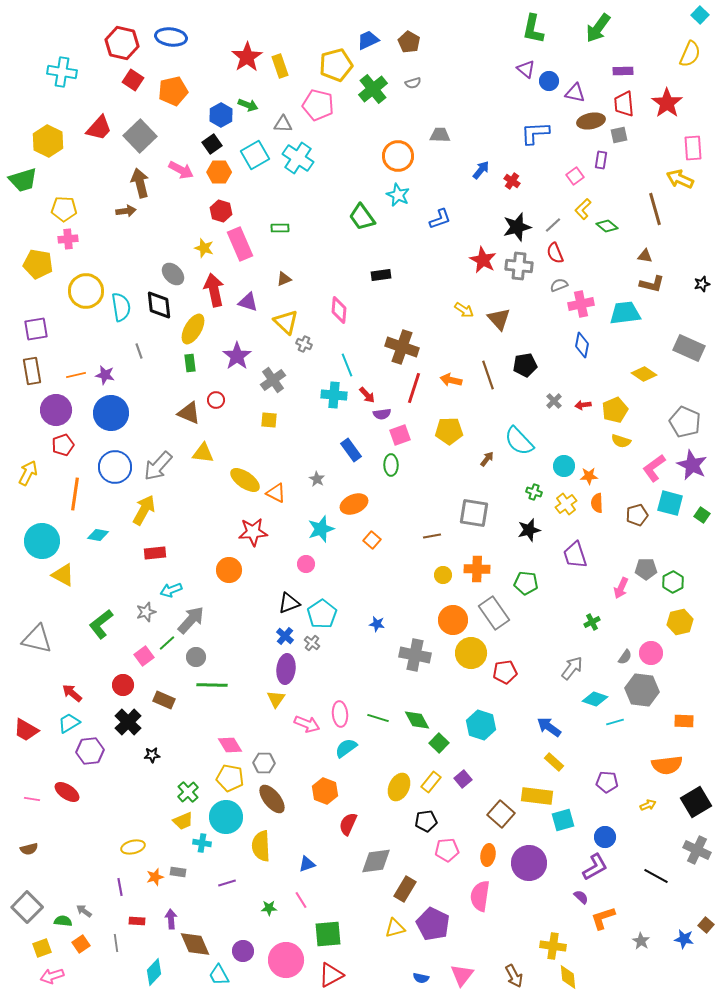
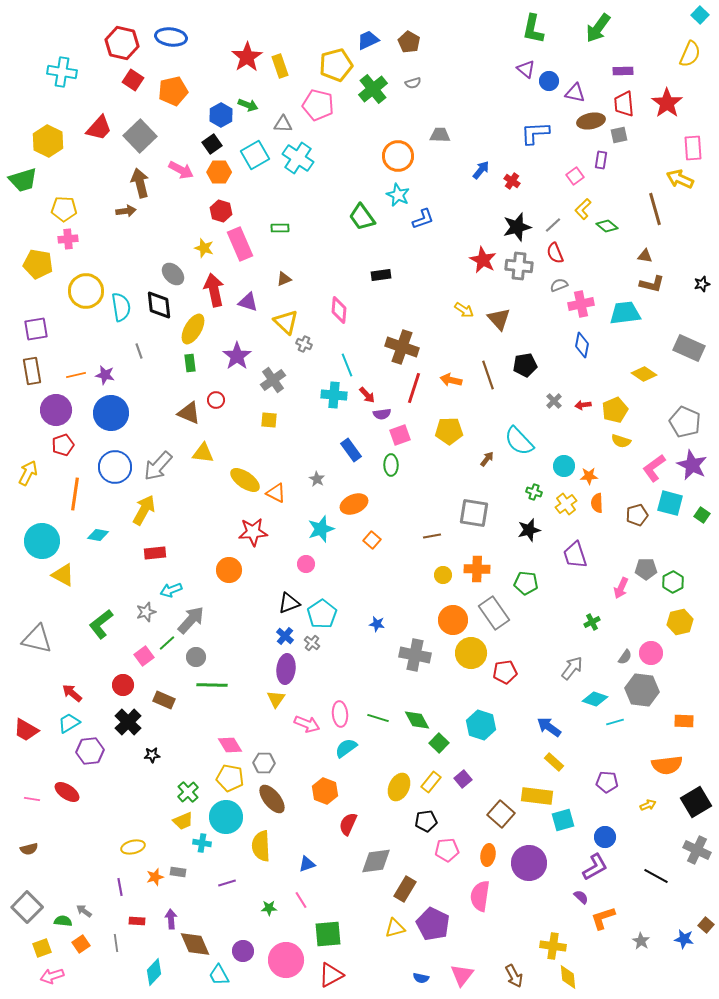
blue L-shape at (440, 219): moved 17 px left
